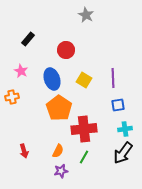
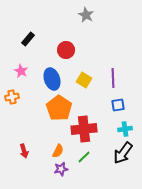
green line: rotated 16 degrees clockwise
purple star: moved 2 px up
